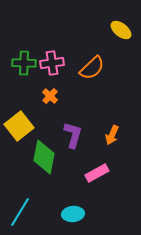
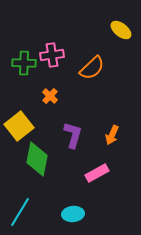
pink cross: moved 8 px up
green diamond: moved 7 px left, 2 px down
